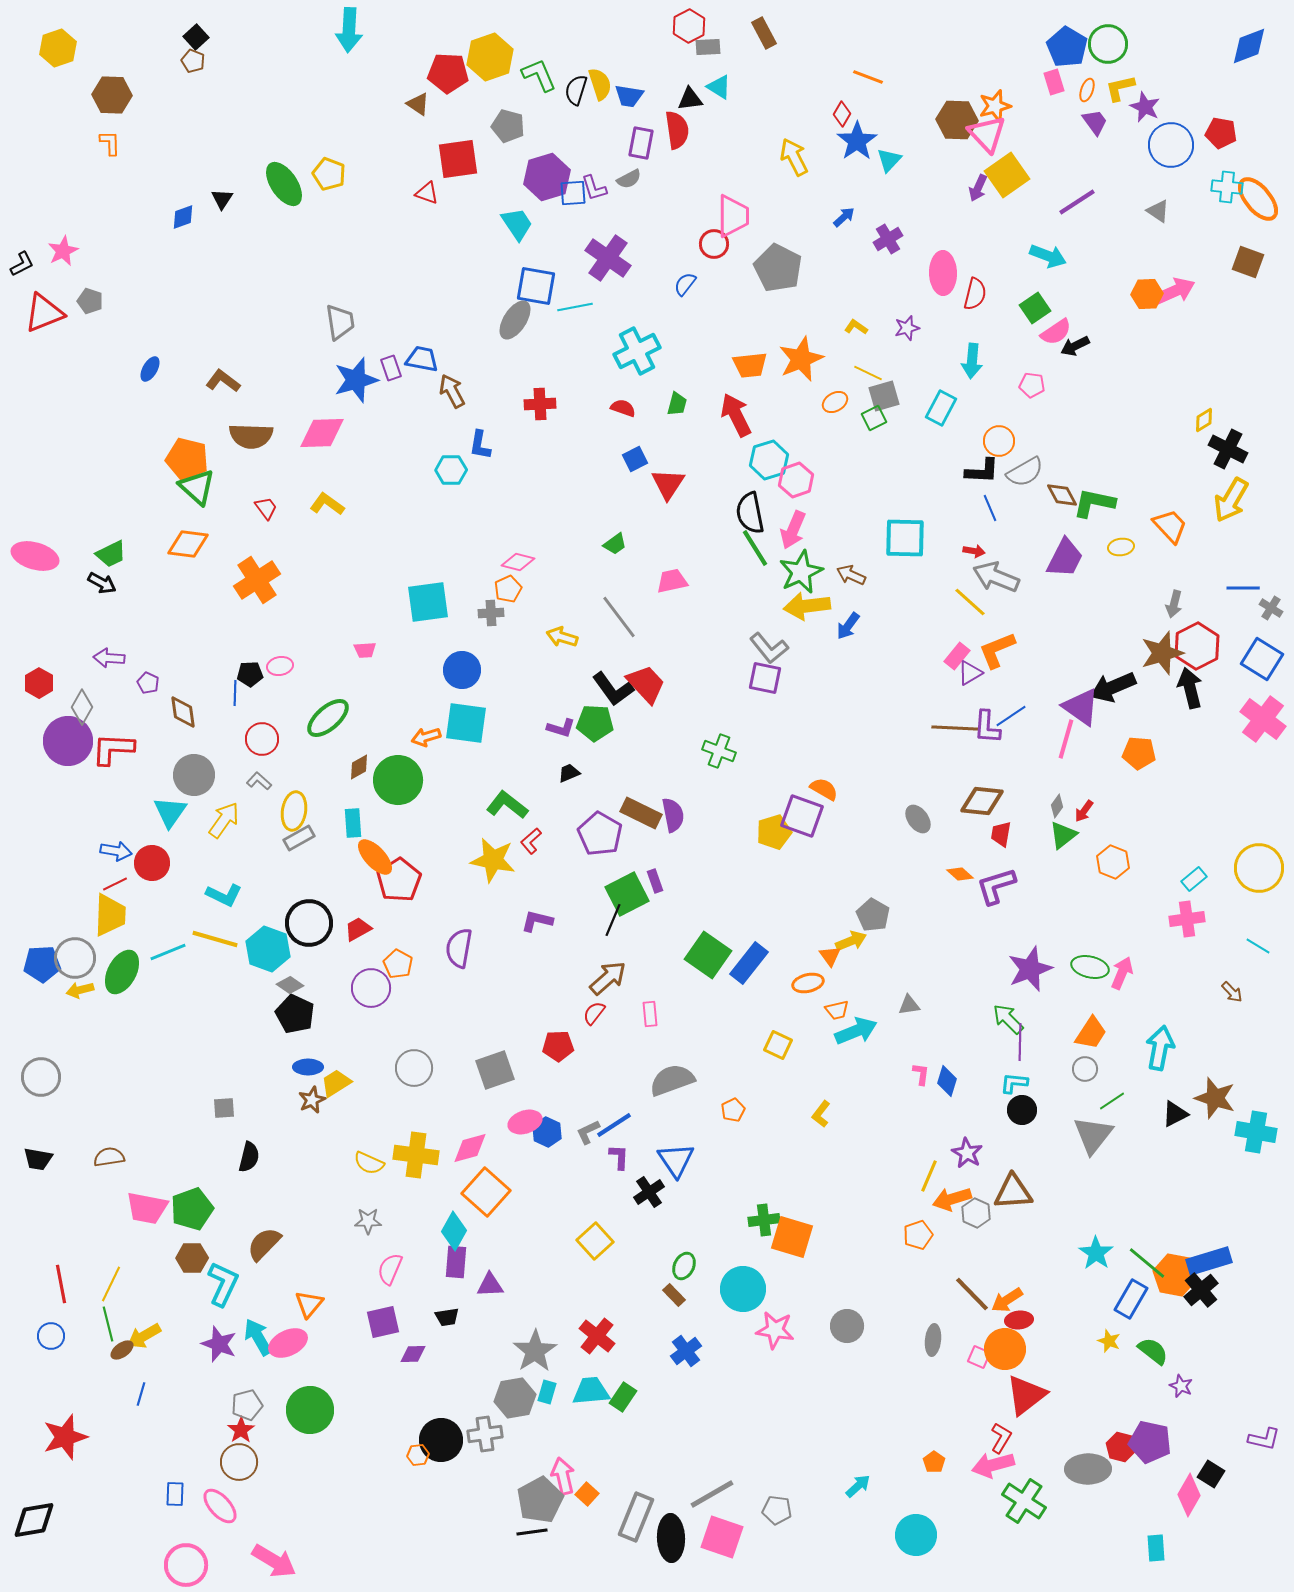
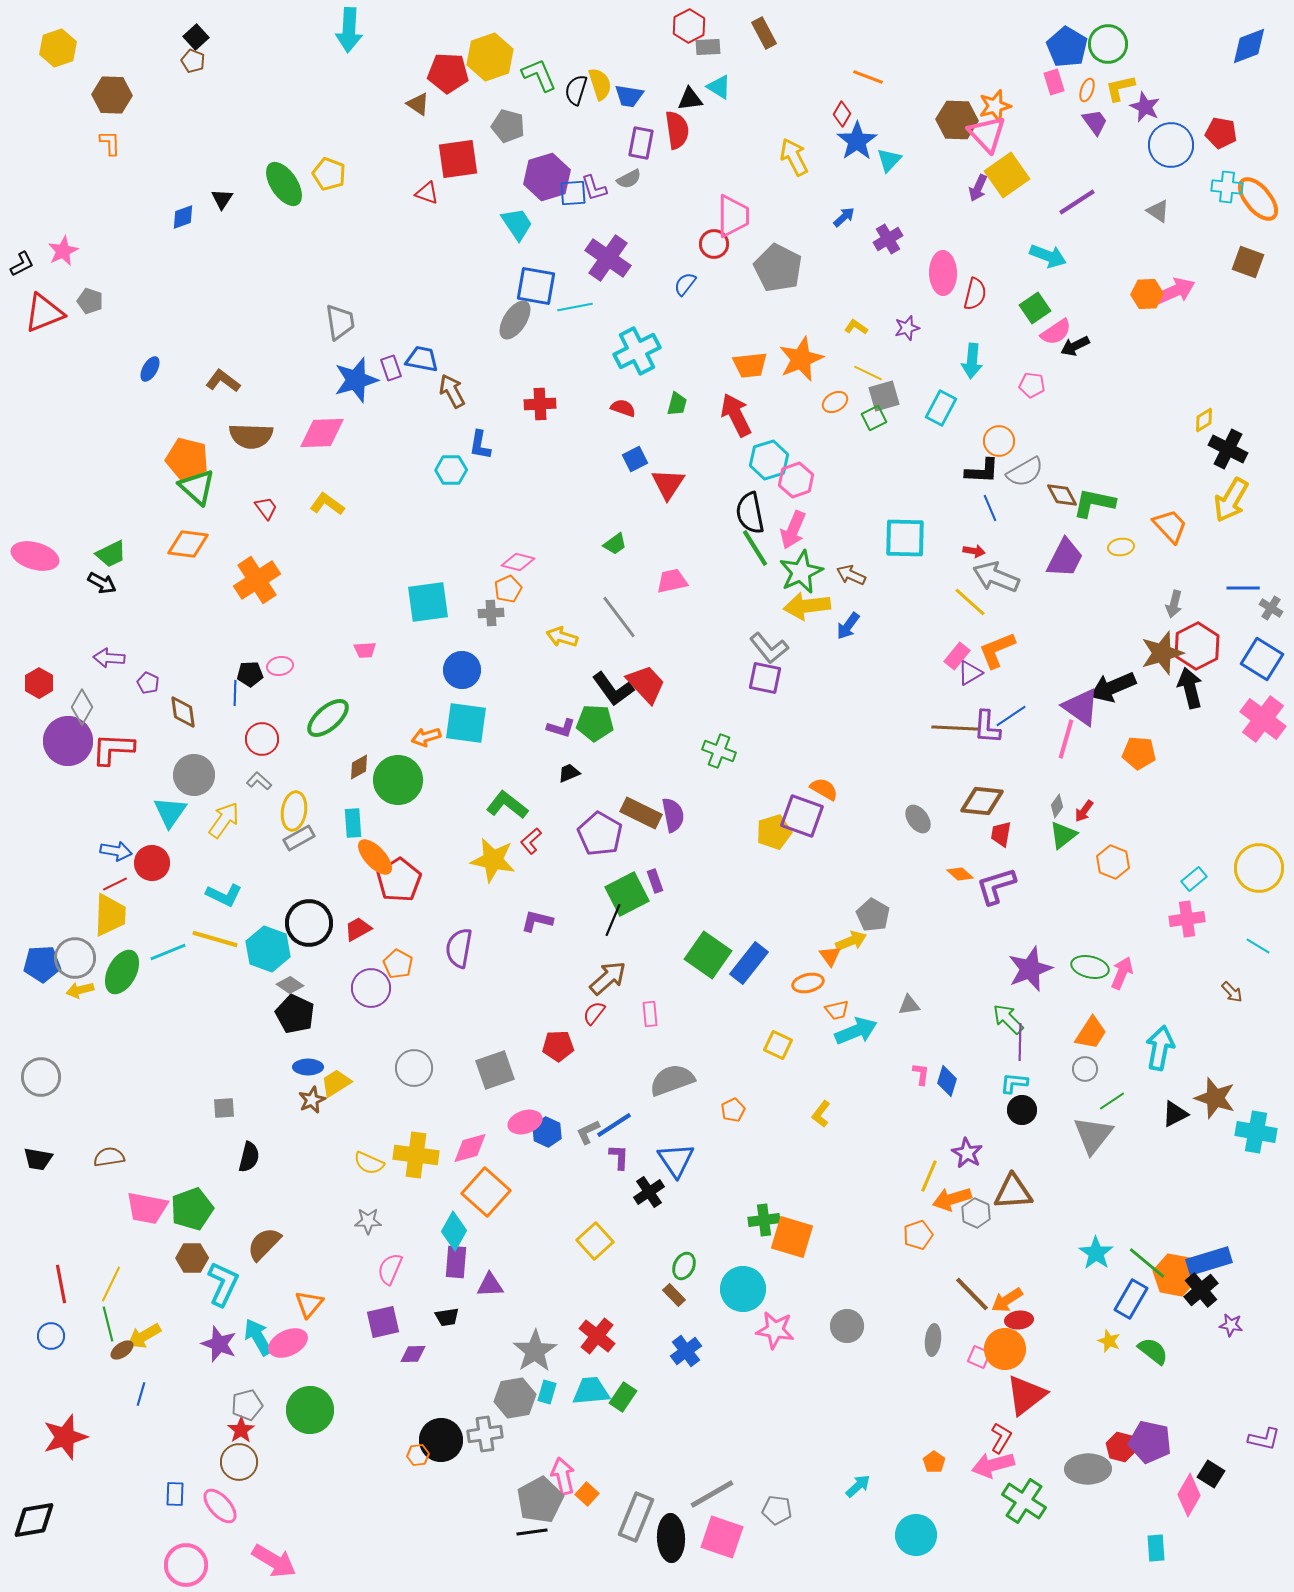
purple star at (1181, 1386): moved 50 px right, 61 px up; rotated 15 degrees counterclockwise
